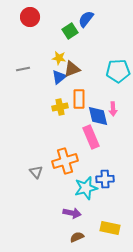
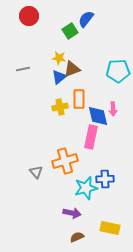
red circle: moved 1 px left, 1 px up
pink rectangle: rotated 35 degrees clockwise
